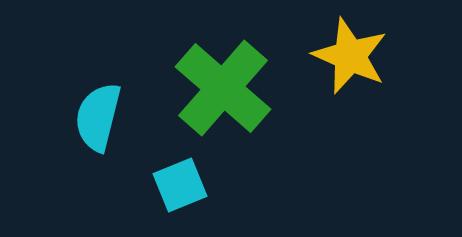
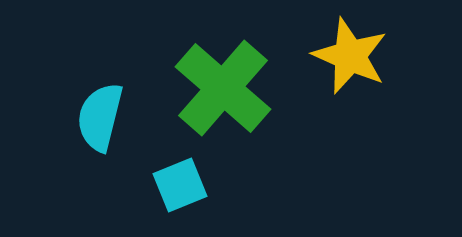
cyan semicircle: moved 2 px right
